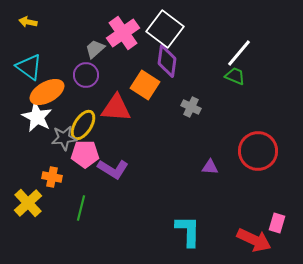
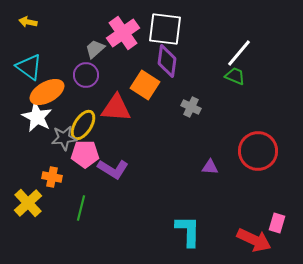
white square: rotated 30 degrees counterclockwise
